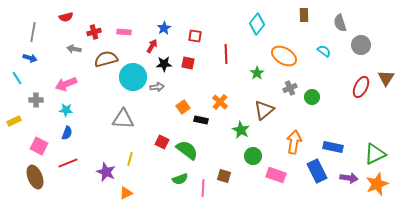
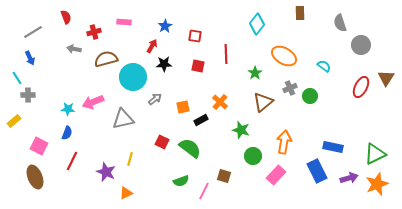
brown rectangle at (304, 15): moved 4 px left, 2 px up
red semicircle at (66, 17): rotated 96 degrees counterclockwise
blue star at (164, 28): moved 1 px right, 2 px up
gray line at (33, 32): rotated 48 degrees clockwise
pink rectangle at (124, 32): moved 10 px up
cyan semicircle at (324, 51): moved 15 px down
blue arrow at (30, 58): rotated 48 degrees clockwise
red square at (188, 63): moved 10 px right, 3 px down
green star at (257, 73): moved 2 px left
pink arrow at (66, 84): moved 27 px right, 18 px down
gray arrow at (157, 87): moved 2 px left, 12 px down; rotated 32 degrees counterclockwise
green circle at (312, 97): moved 2 px left, 1 px up
gray cross at (36, 100): moved 8 px left, 5 px up
orange square at (183, 107): rotated 24 degrees clockwise
cyan star at (66, 110): moved 2 px right, 1 px up
brown triangle at (264, 110): moved 1 px left, 8 px up
gray triangle at (123, 119): rotated 15 degrees counterclockwise
black rectangle at (201, 120): rotated 40 degrees counterclockwise
yellow rectangle at (14, 121): rotated 16 degrees counterclockwise
green star at (241, 130): rotated 12 degrees counterclockwise
orange arrow at (294, 142): moved 10 px left
green semicircle at (187, 150): moved 3 px right, 2 px up
red line at (68, 163): moved 4 px right, 2 px up; rotated 42 degrees counterclockwise
pink rectangle at (276, 175): rotated 66 degrees counterclockwise
purple arrow at (349, 178): rotated 24 degrees counterclockwise
green semicircle at (180, 179): moved 1 px right, 2 px down
pink line at (203, 188): moved 1 px right, 3 px down; rotated 24 degrees clockwise
